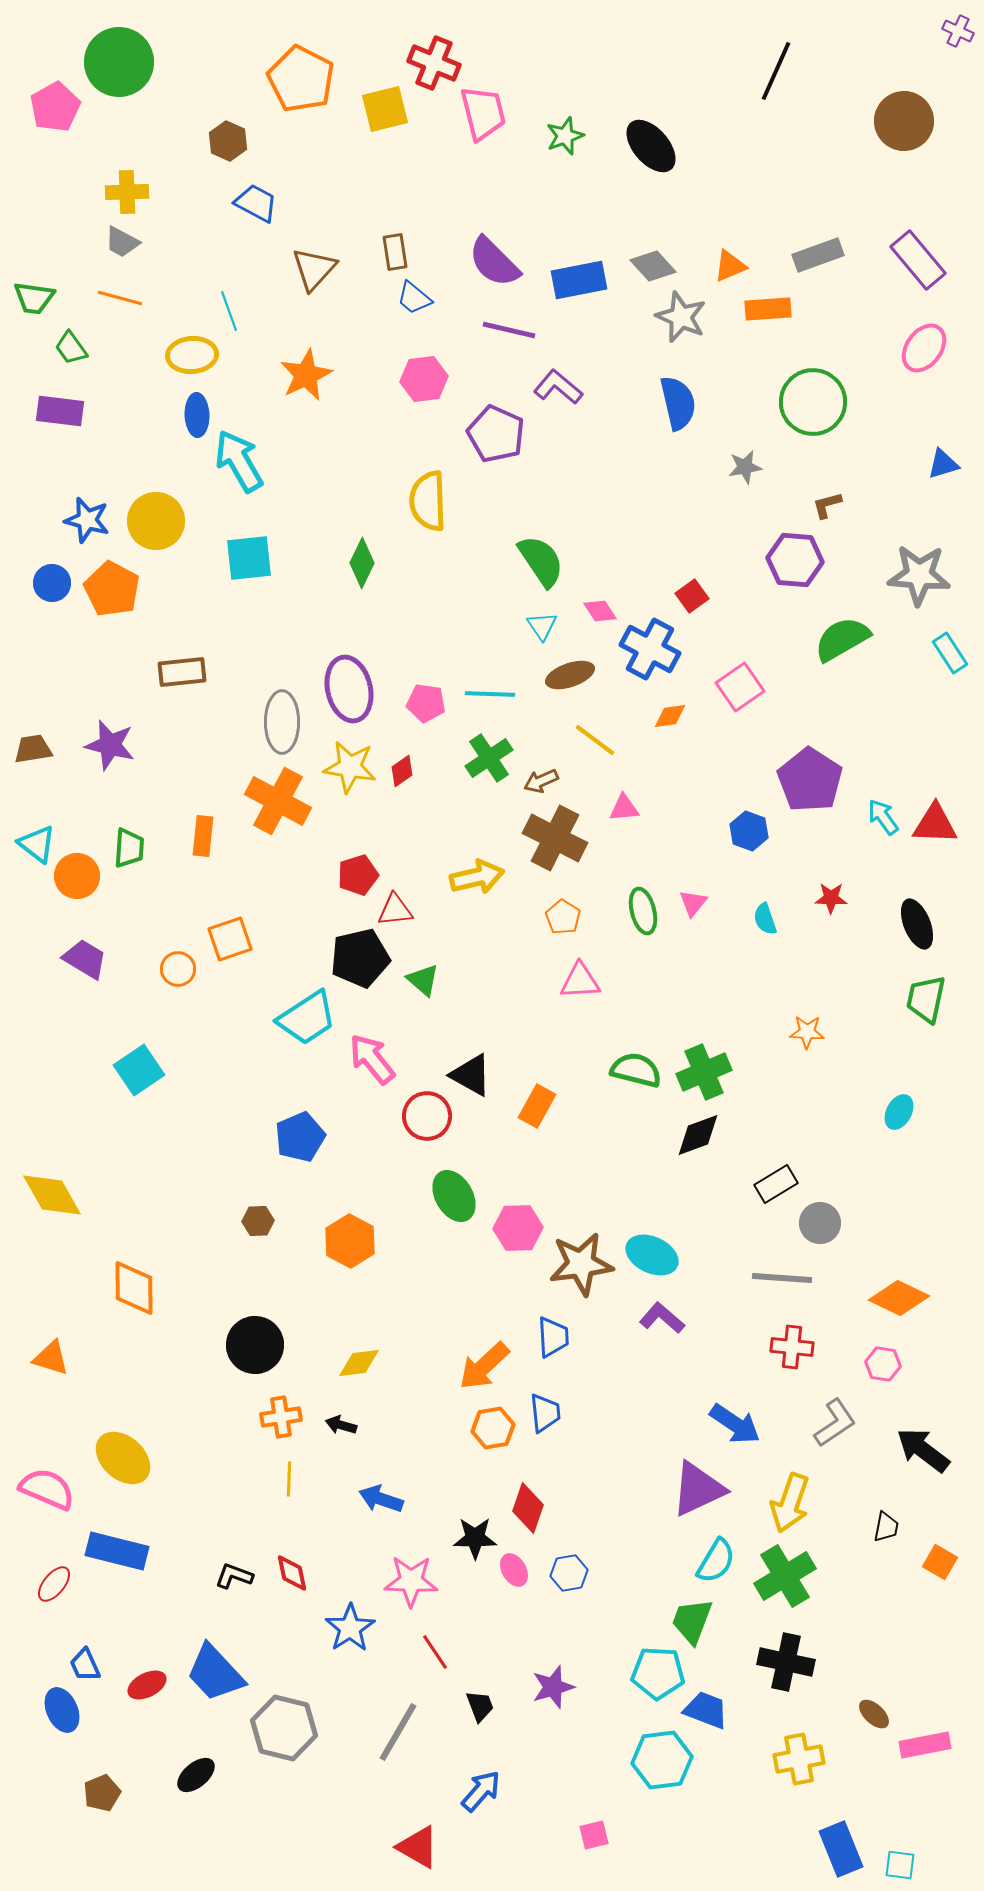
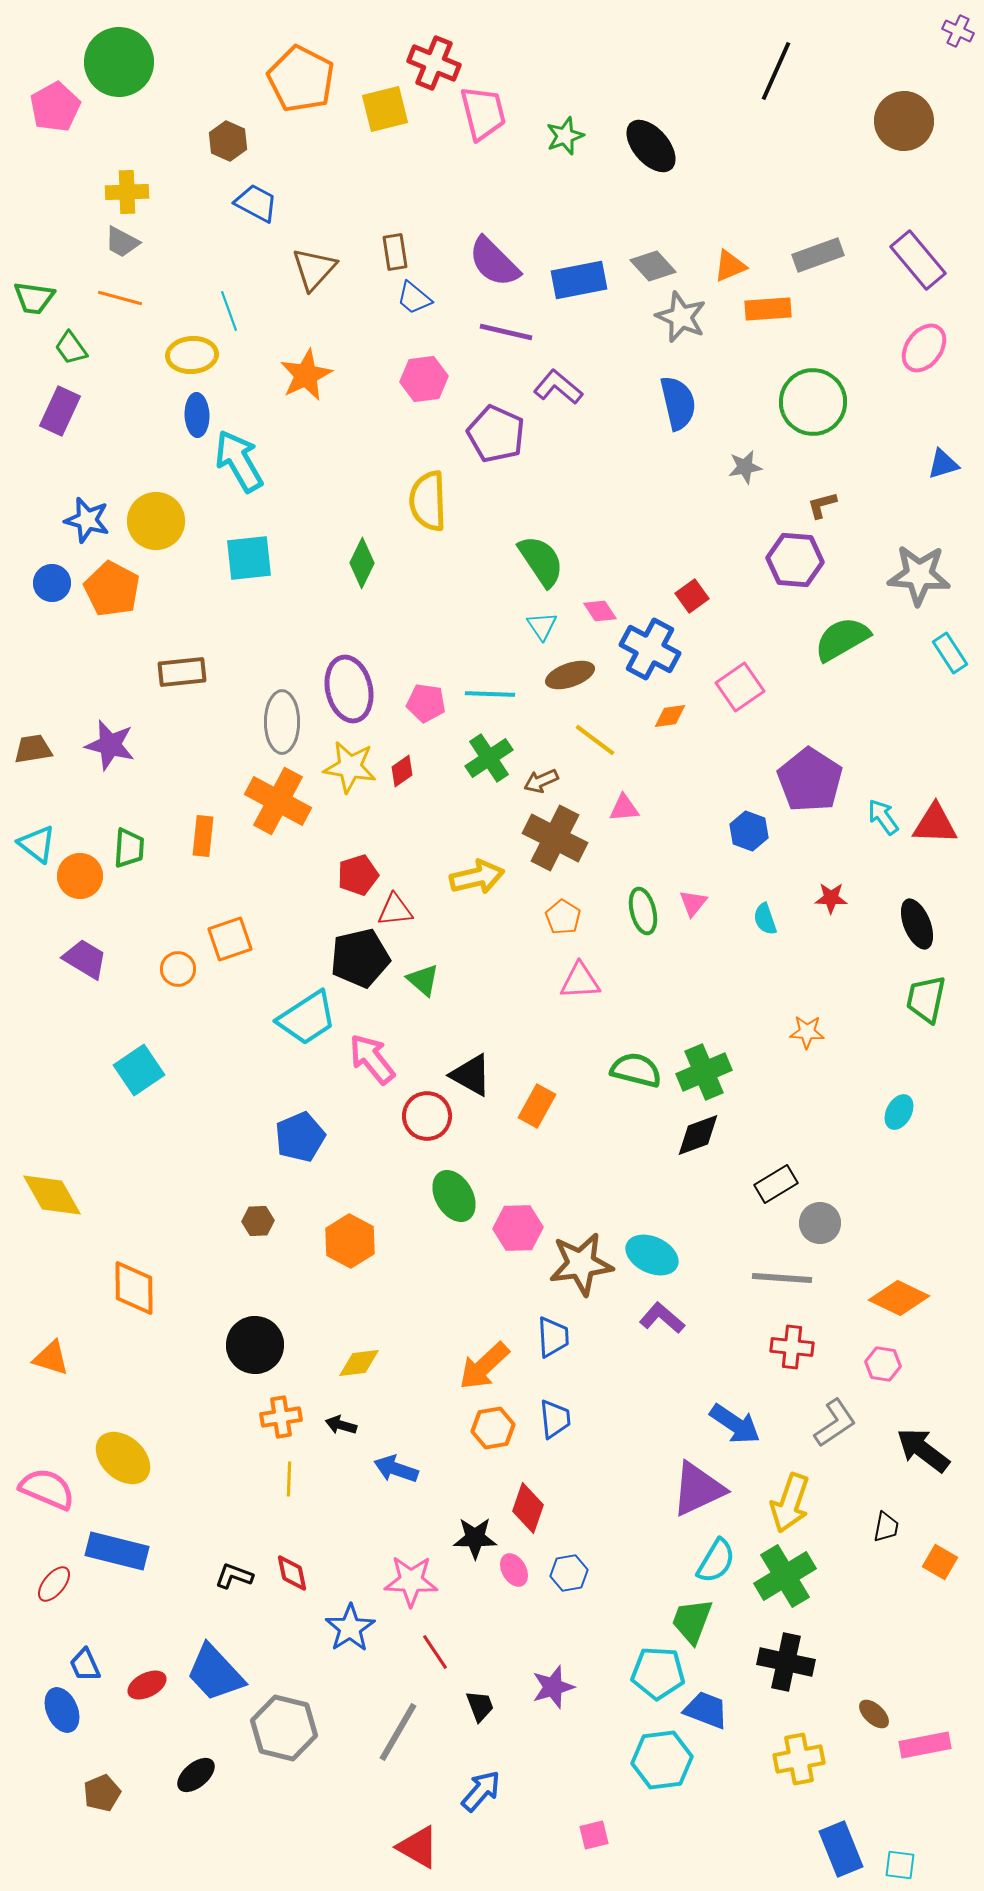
purple line at (509, 330): moved 3 px left, 2 px down
purple rectangle at (60, 411): rotated 72 degrees counterclockwise
brown L-shape at (827, 505): moved 5 px left
orange circle at (77, 876): moved 3 px right
blue trapezoid at (545, 1413): moved 10 px right, 6 px down
blue arrow at (381, 1499): moved 15 px right, 30 px up
